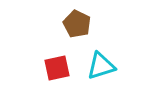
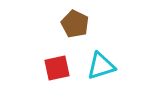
brown pentagon: moved 2 px left
